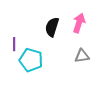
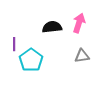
black semicircle: rotated 66 degrees clockwise
cyan pentagon: rotated 20 degrees clockwise
